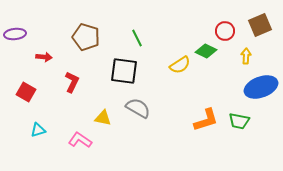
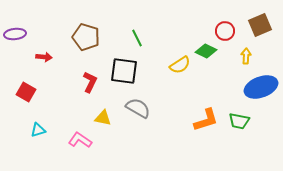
red L-shape: moved 18 px right
